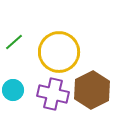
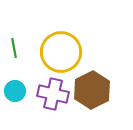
green line: moved 6 px down; rotated 60 degrees counterclockwise
yellow circle: moved 2 px right
cyan circle: moved 2 px right, 1 px down
